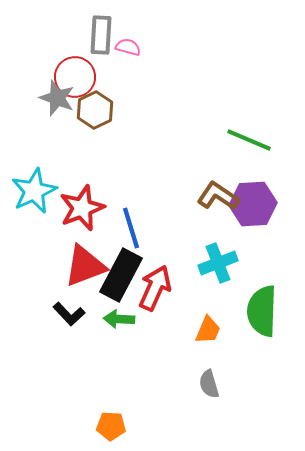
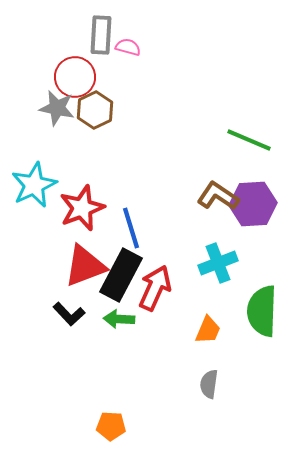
gray star: moved 10 px down; rotated 9 degrees counterclockwise
cyan star: moved 6 px up
gray semicircle: rotated 24 degrees clockwise
